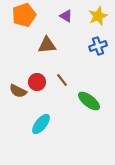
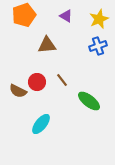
yellow star: moved 1 px right, 3 px down
